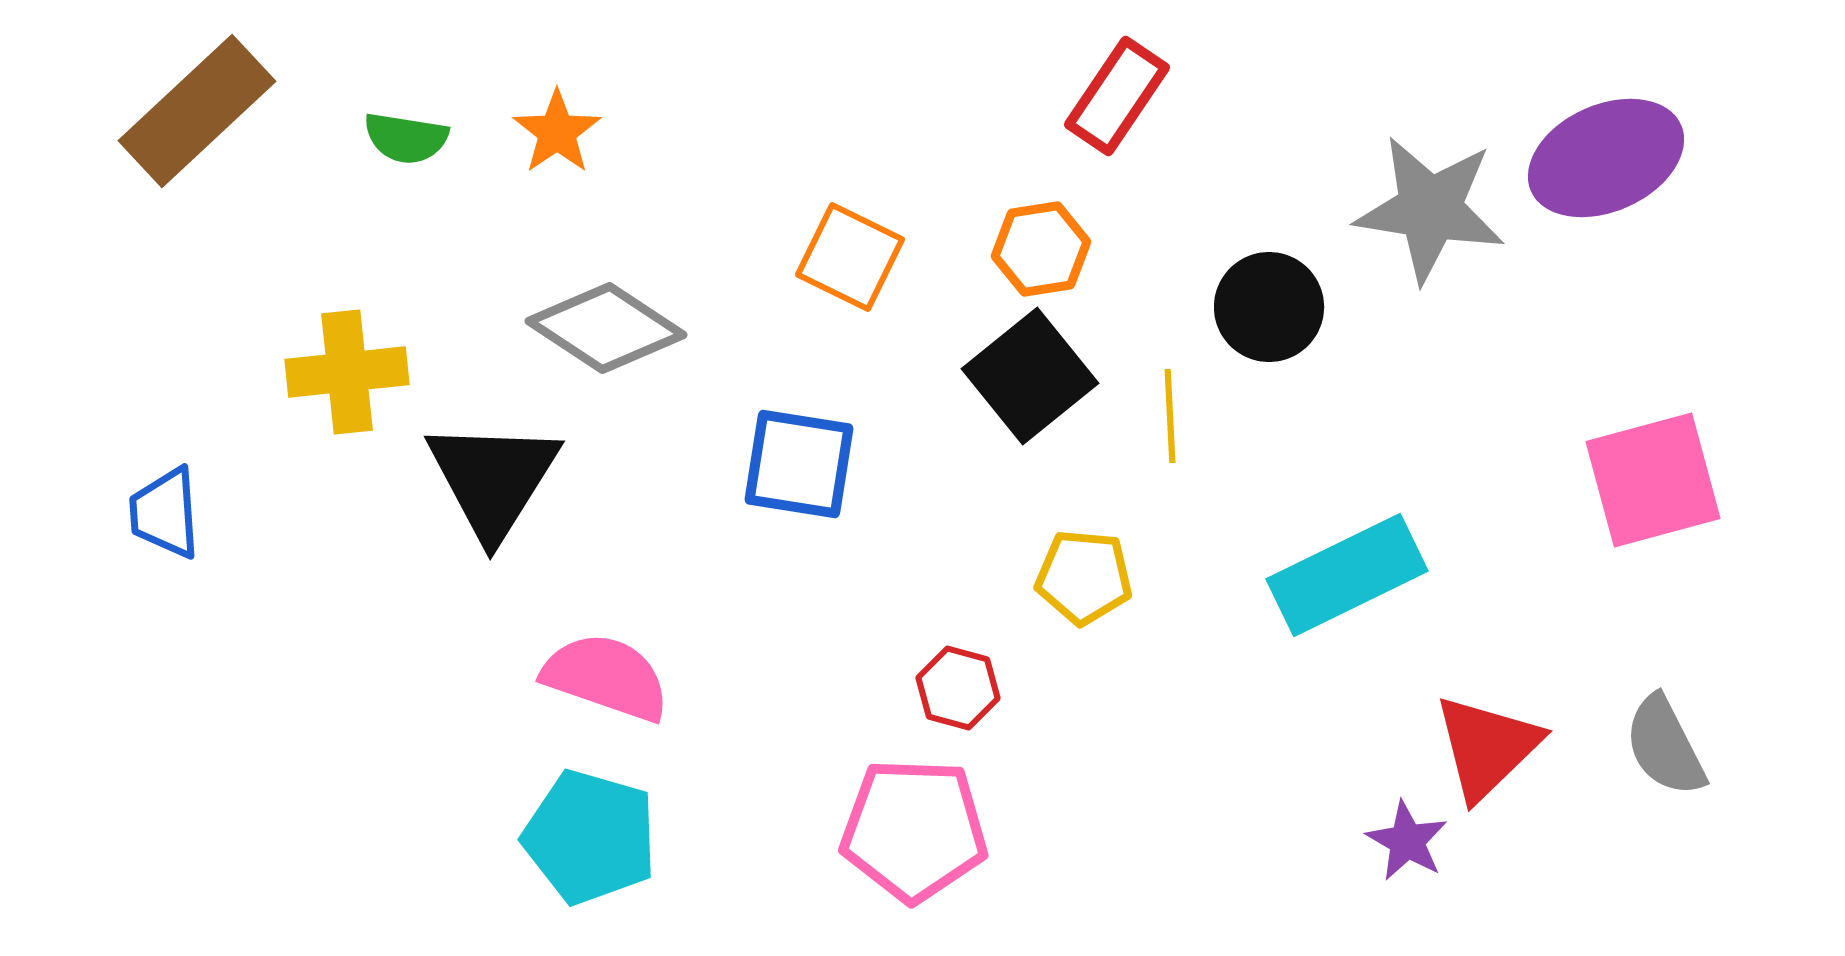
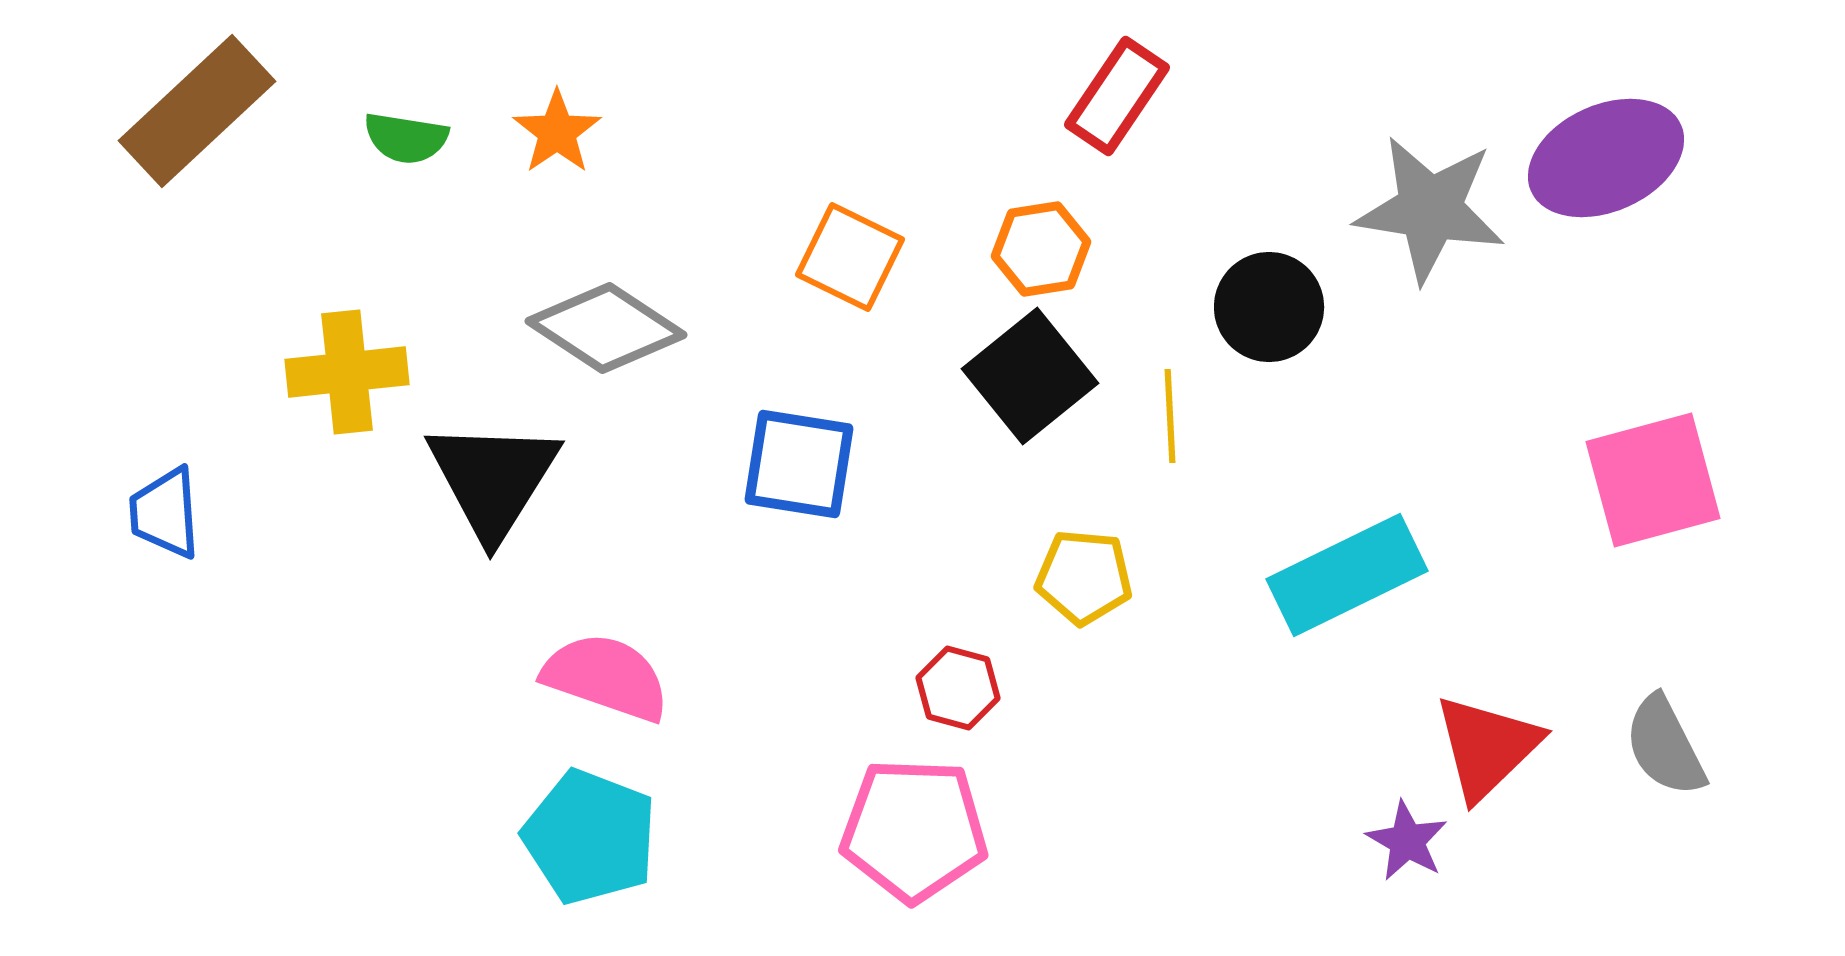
cyan pentagon: rotated 5 degrees clockwise
